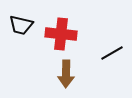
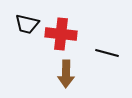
black trapezoid: moved 6 px right, 1 px up
black line: moved 5 px left; rotated 45 degrees clockwise
